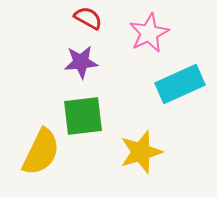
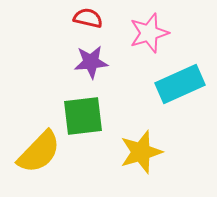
red semicircle: rotated 16 degrees counterclockwise
pink star: rotated 9 degrees clockwise
purple star: moved 10 px right
yellow semicircle: moved 2 px left; rotated 18 degrees clockwise
